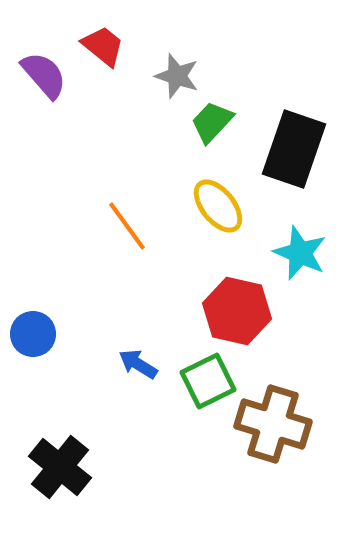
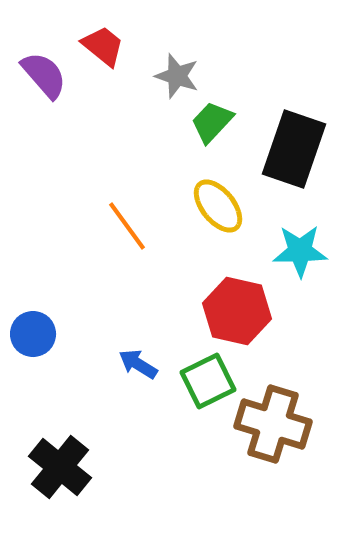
cyan star: moved 2 px up; rotated 24 degrees counterclockwise
